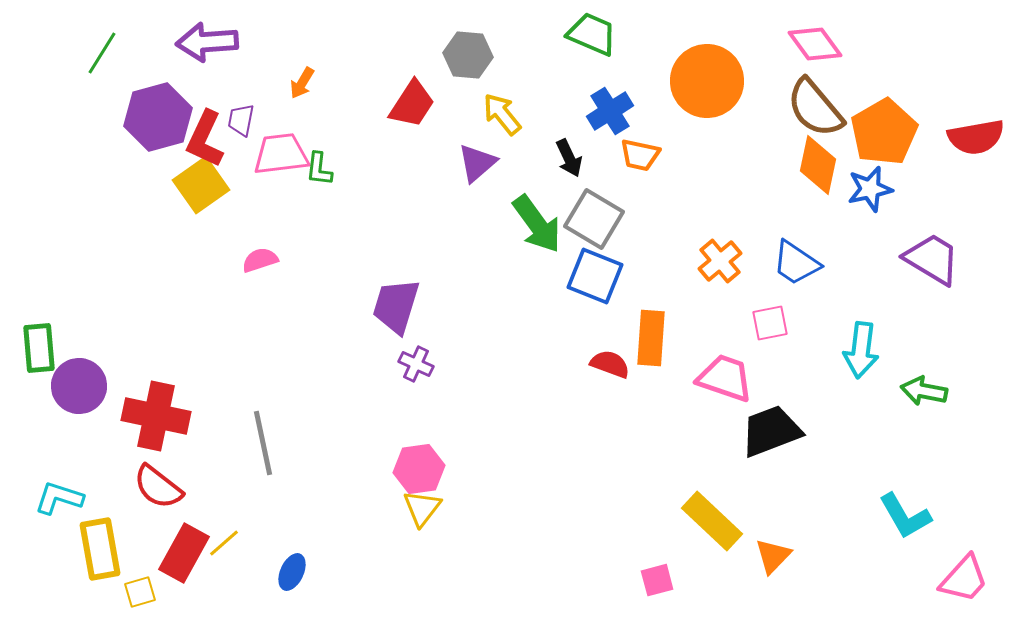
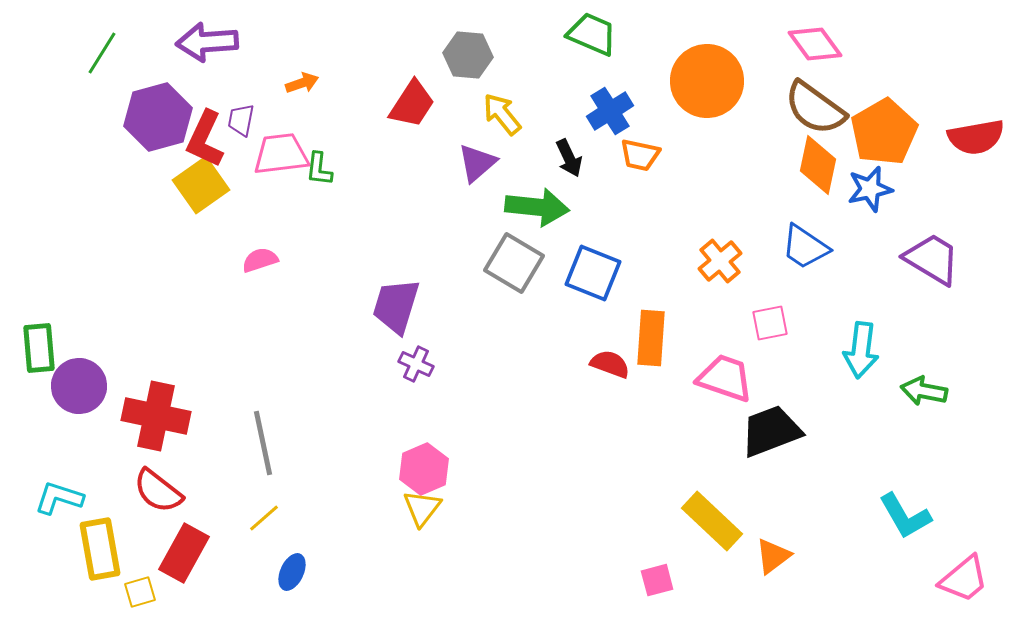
orange arrow at (302, 83): rotated 140 degrees counterclockwise
brown semicircle at (815, 108): rotated 14 degrees counterclockwise
gray square at (594, 219): moved 80 px left, 44 px down
green arrow at (537, 224): moved 17 px up; rotated 48 degrees counterclockwise
blue trapezoid at (796, 263): moved 9 px right, 16 px up
blue square at (595, 276): moved 2 px left, 3 px up
pink hexagon at (419, 469): moved 5 px right; rotated 15 degrees counterclockwise
red semicircle at (158, 487): moved 4 px down
yellow line at (224, 543): moved 40 px right, 25 px up
orange triangle at (773, 556): rotated 9 degrees clockwise
pink trapezoid at (964, 579): rotated 8 degrees clockwise
